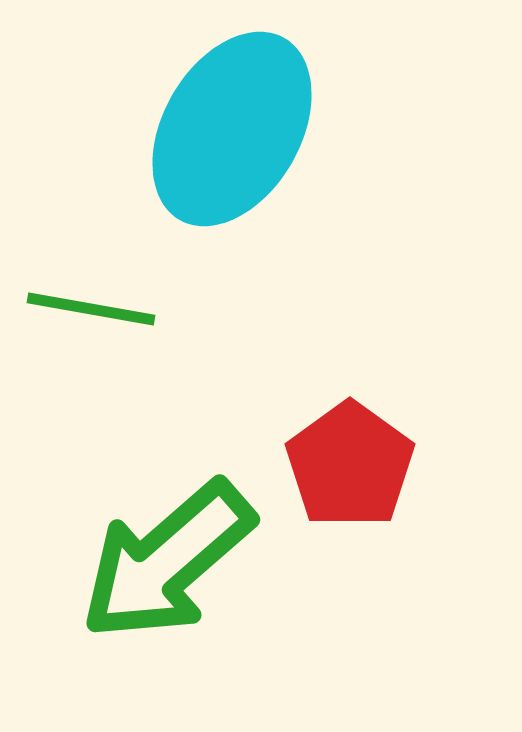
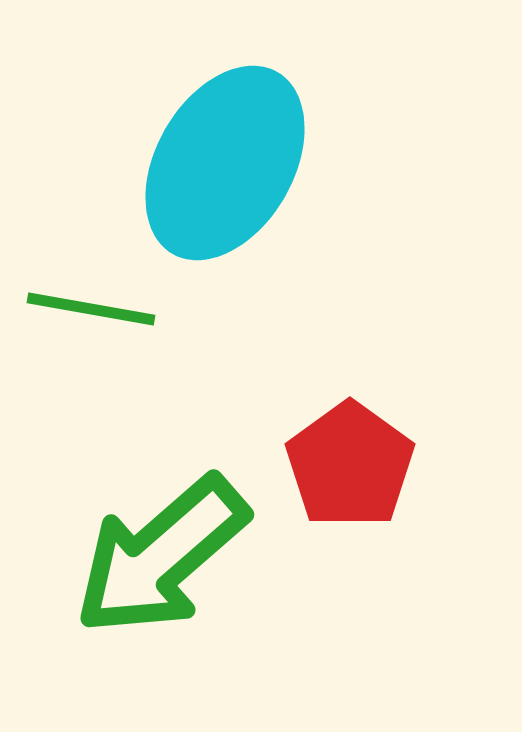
cyan ellipse: moved 7 px left, 34 px down
green arrow: moved 6 px left, 5 px up
